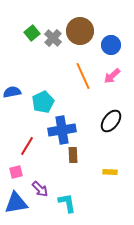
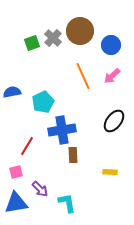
green square: moved 10 px down; rotated 21 degrees clockwise
black ellipse: moved 3 px right
